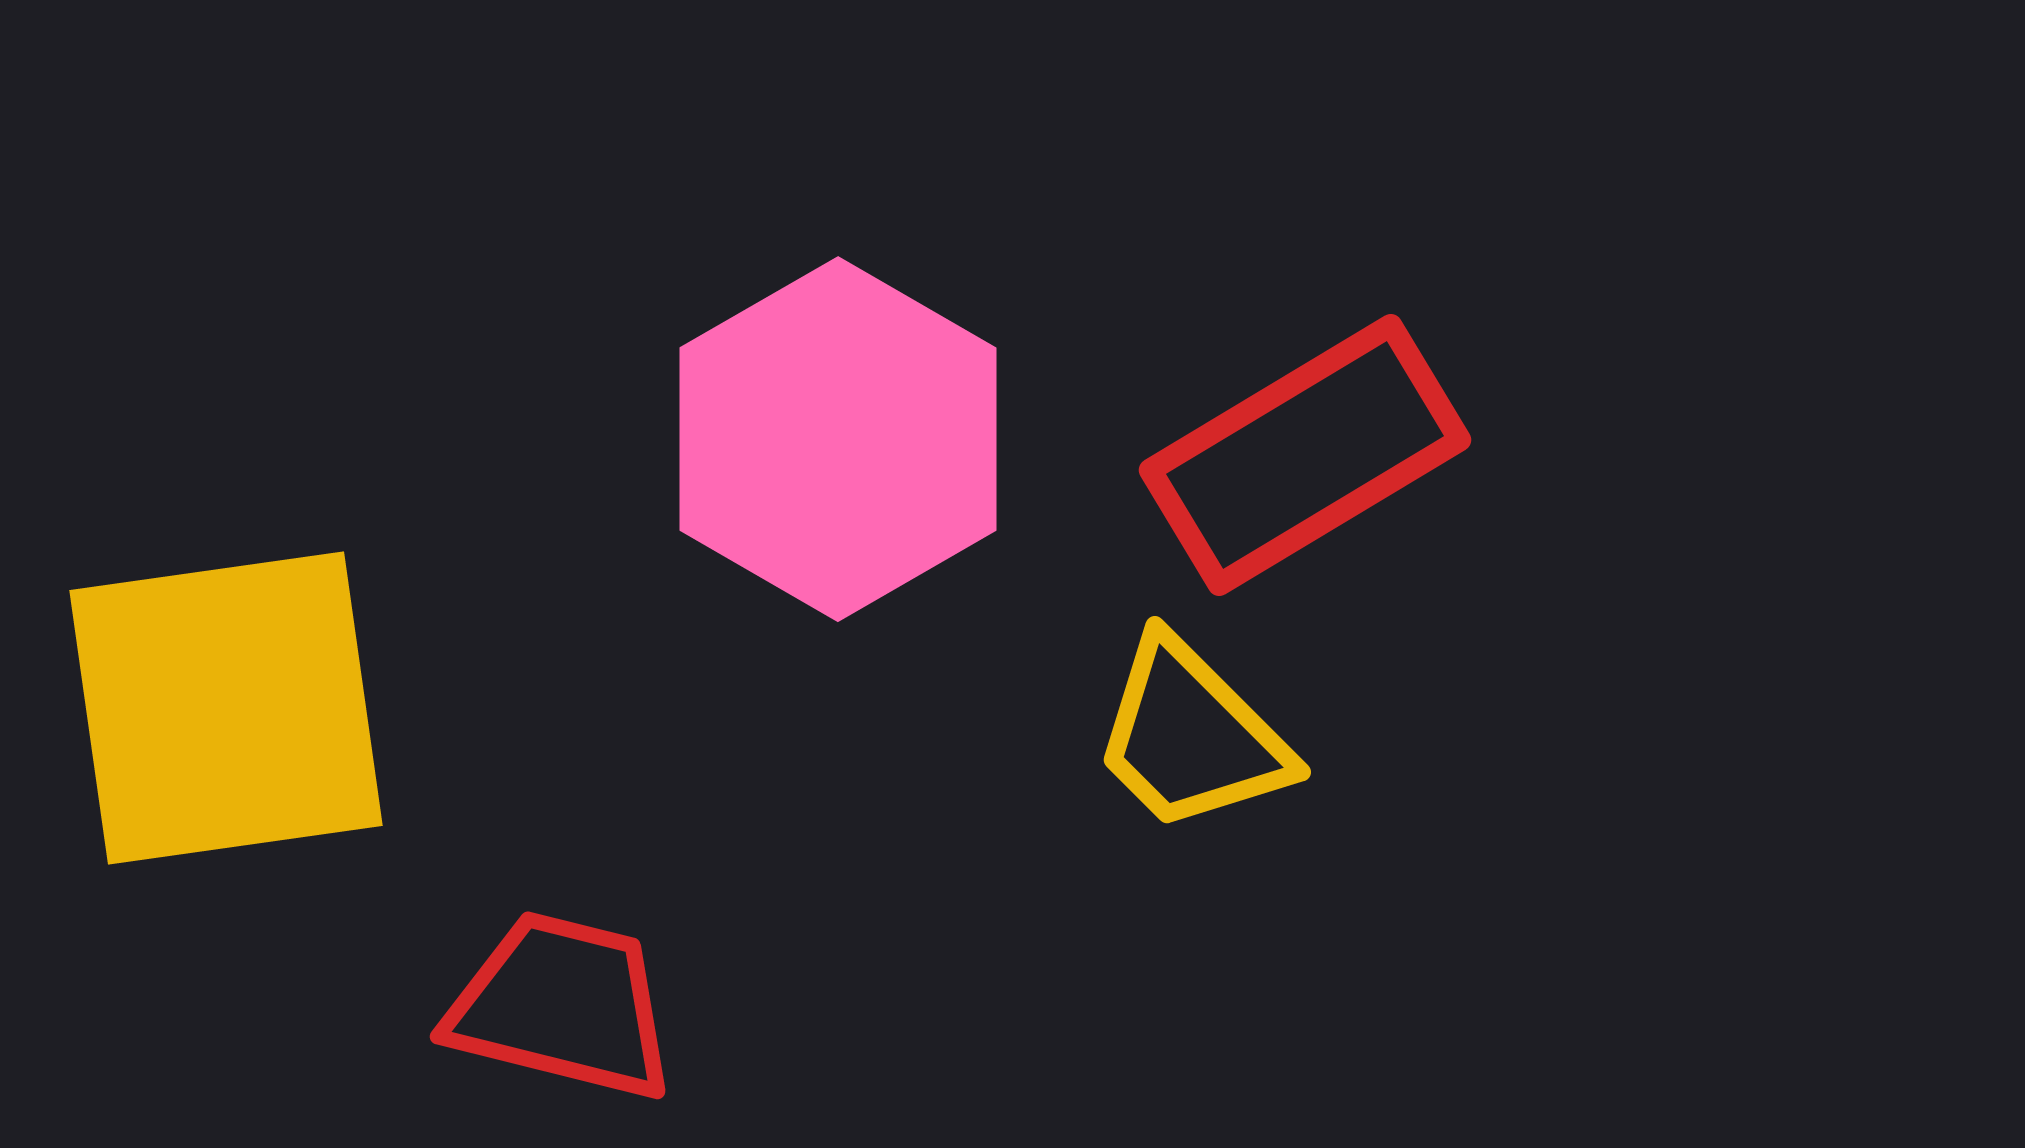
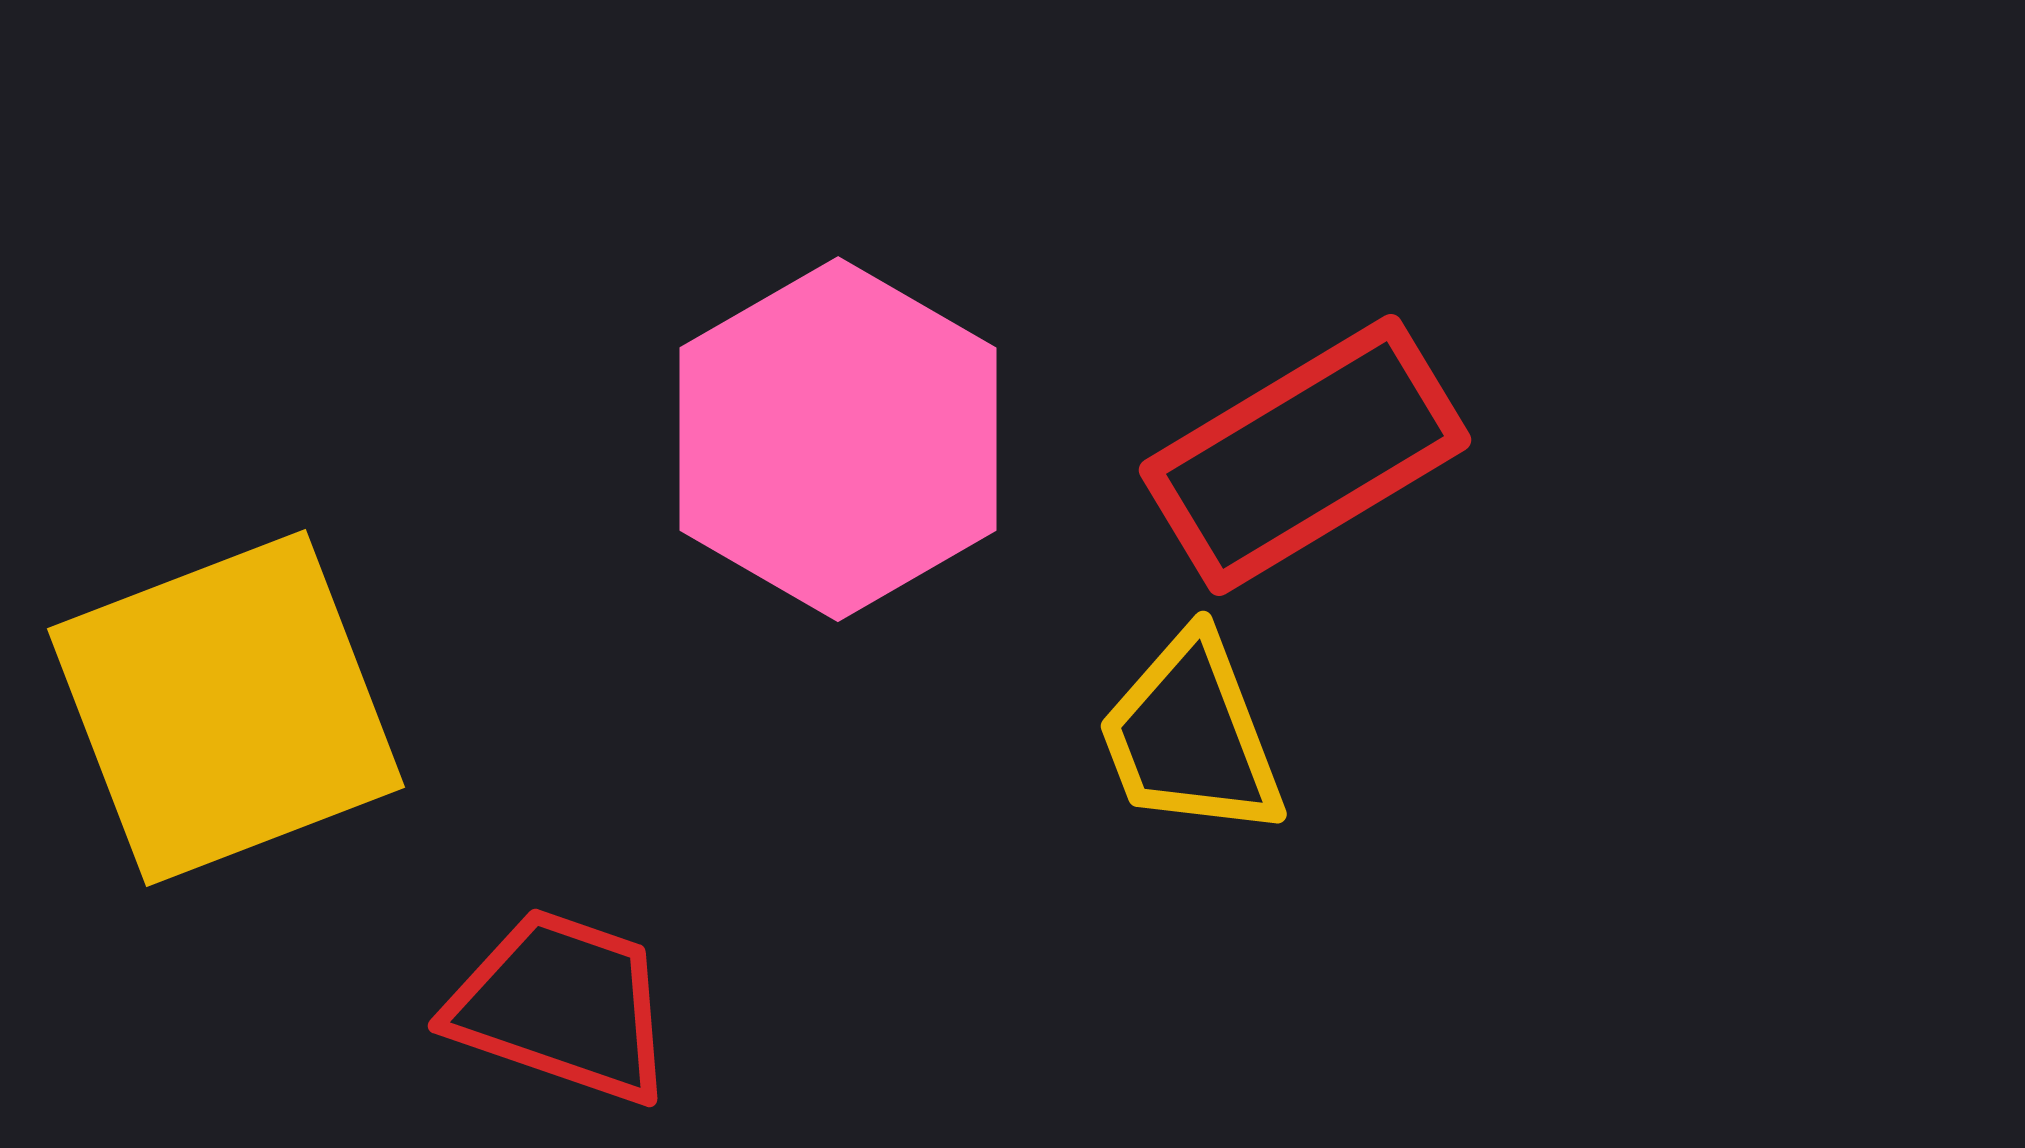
yellow square: rotated 13 degrees counterclockwise
yellow trapezoid: rotated 24 degrees clockwise
red trapezoid: rotated 5 degrees clockwise
